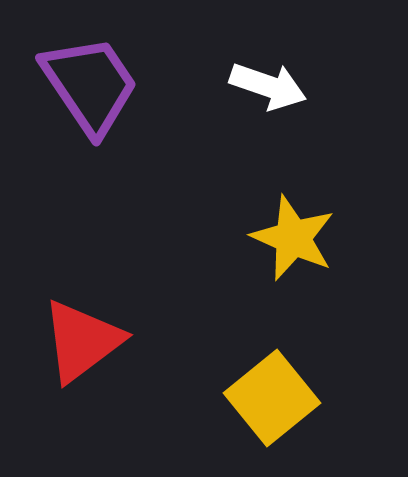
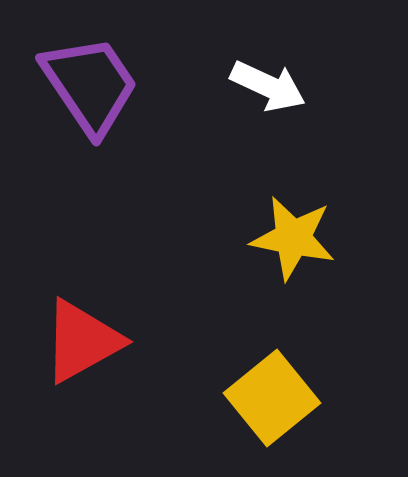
white arrow: rotated 6 degrees clockwise
yellow star: rotated 12 degrees counterclockwise
red triangle: rotated 8 degrees clockwise
